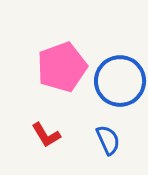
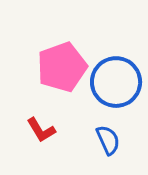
blue circle: moved 4 px left, 1 px down
red L-shape: moved 5 px left, 5 px up
